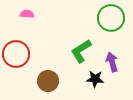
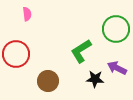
pink semicircle: rotated 80 degrees clockwise
green circle: moved 5 px right, 11 px down
purple arrow: moved 5 px right, 6 px down; rotated 48 degrees counterclockwise
